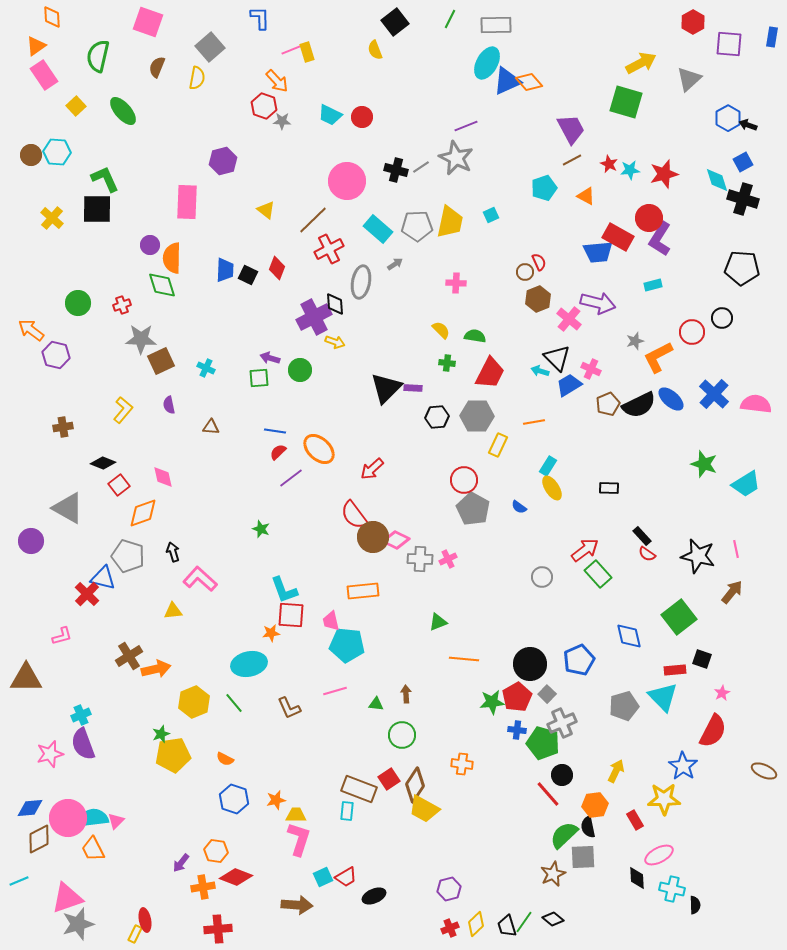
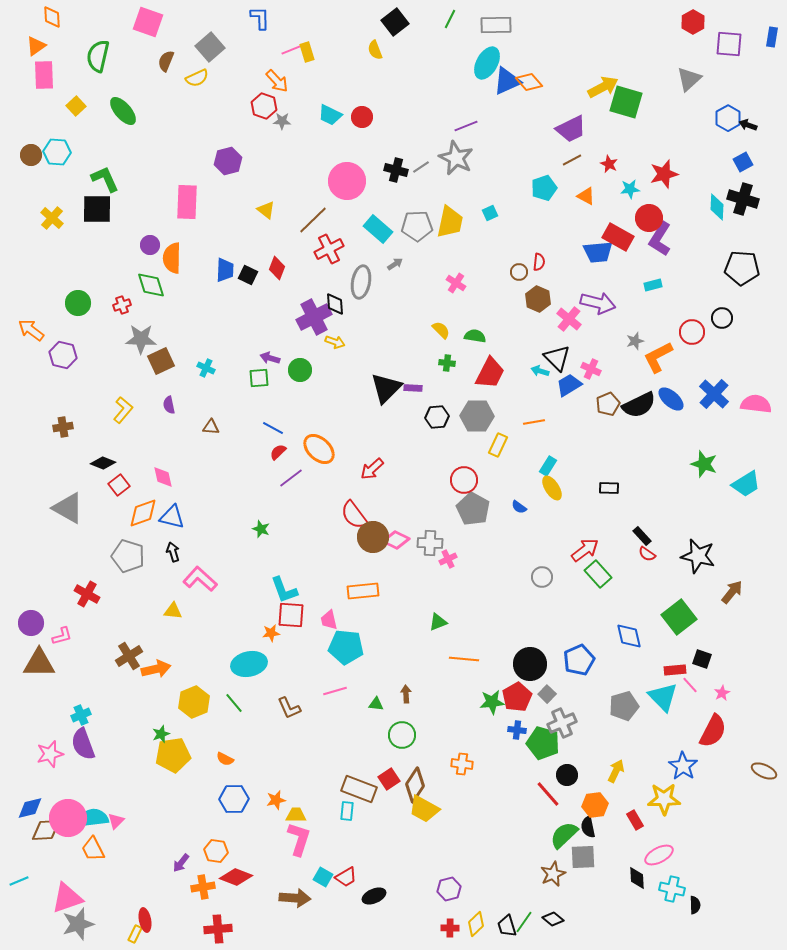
yellow arrow at (641, 63): moved 38 px left, 24 px down
brown semicircle at (157, 67): moved 9 px right, 6 px up
pink rectangle at (44, 75): rotated 32 degrees clockwise
yellow semicircle at (197, 78): rotated 55 degrees clockwise
purple trapezoid at (571, 129): rotated 92 degrees clockwise
purple hexagon at (223, 161): moved 5 px right
cyan star at (630, 170): moved 19 px down
cyan diamond at (717, 180): moved 27 px down; rotated 20 degrees clockwise
cyan square at (491, 215): moved 1 px left, 2 px up
red semicircle at (539, 262): rotated 30 degrees clockwise
brown circle at (525, 272): moved 6 px left
pink cross at (456, 283): rotated 30 degrees clockwise
green diamond at (162, 285): moved 11 px left
brown hexagon at (538, 299): rotated 15 degrees counterclockwise
purple hexagon at (56, 355): moved 7 px right
blue line at (275, 431): moved 2 px left, 3 px up; rotated 20 degrees clockwise
purple circle at (31, 541): moved 82 px down
pink line at (736, 549): moved 46 px left, 136 px down; rotated 30 degrees counterclockwise
gray cross at (420, 559): moved 10 px right, 16 px up
blue triangle at (103, 578): moved 69 px right, 61 px up
red cross at (87, 594): rotated 15 degrees counterclockwise
yellow triangle at (173, 611): rotated 12 degrees clockwise
pink trapezoid at (331, 621): moved 2 px left, 1 px up
cyan pentagon at (347, 645): moved 1 px left, 2 px down
brown triangle at (26, 678): moved 13 px right, 15 px up
black circle at (562, 775): moved 5 px right
blue hexagon at (234, 799): rotated 20 degrees counterclockwise
blue diamond at (30, 808): rotated 8 degrees counterclockwise
brown diamond at (39, 839): moved 7 px right, 9 px up; rotated 24 degrees clockwise
cyan square at (323, 877): rotated 36 degrees counterclockwise
brown arrow at (297, 905): moved 2 px left, 7 px up
red cross at (450, 928): rotated 24 degrees clockwise
